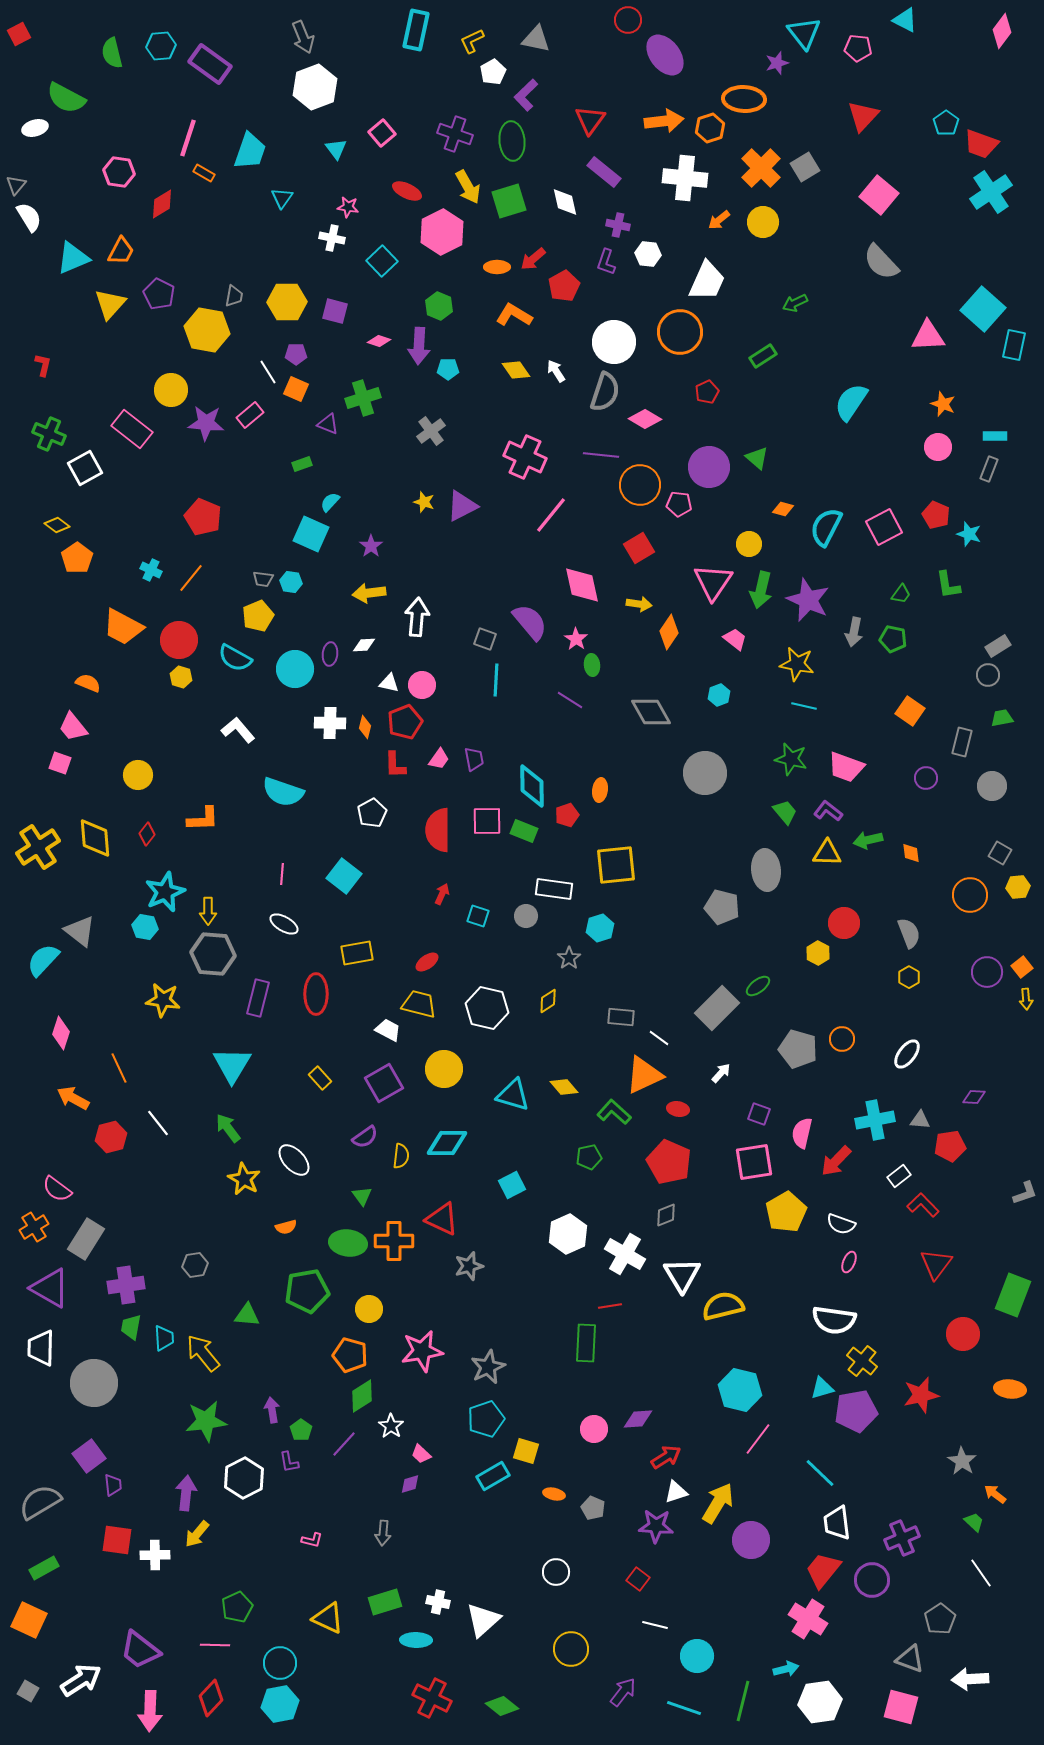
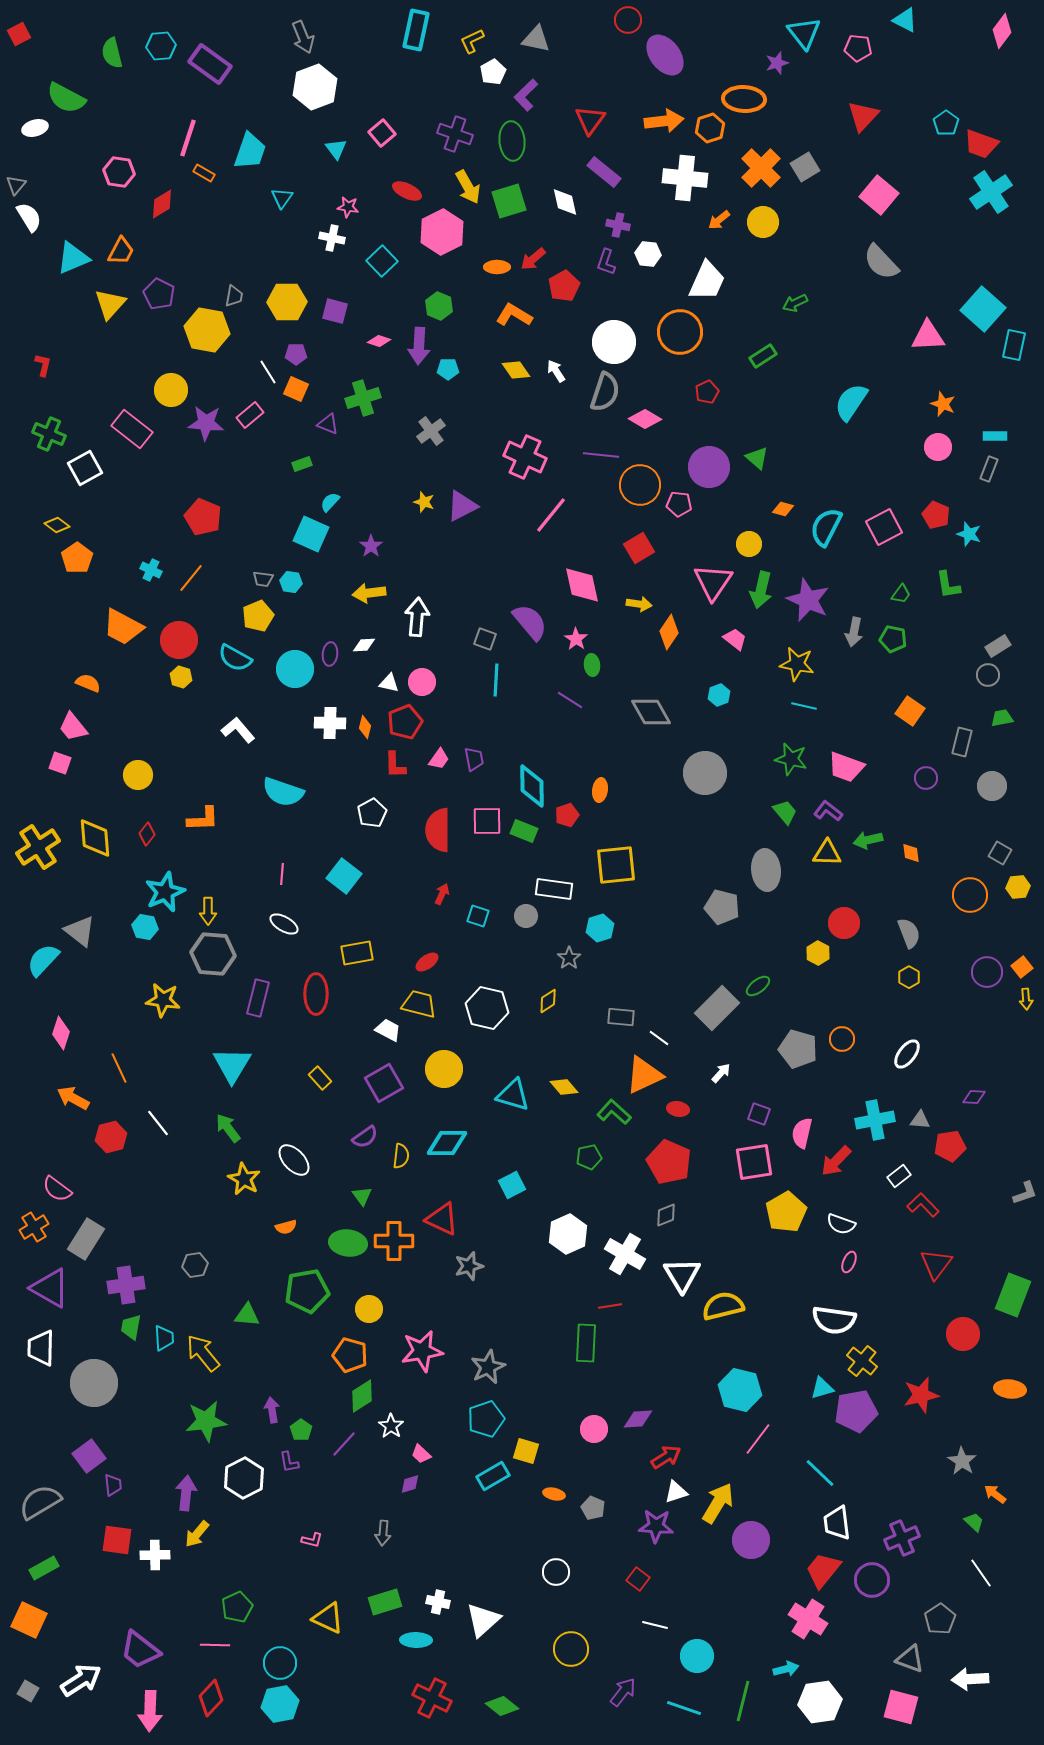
pink circle at (422, 685): moved 3 px up
